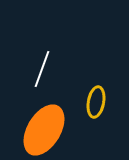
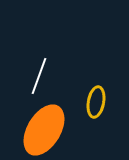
white line: moved 3 px left, 7 px down
